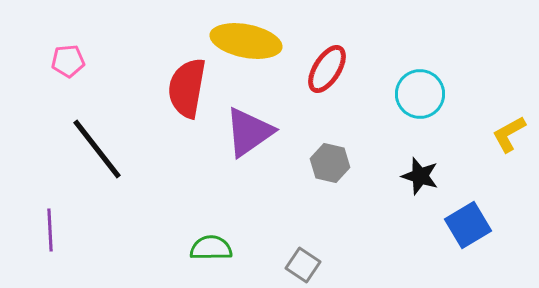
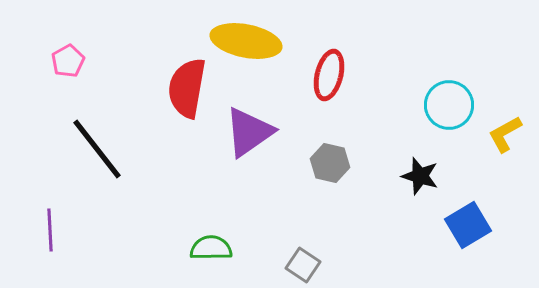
pink pentagon: rotated 24 degrees counterclockwise
red ellipse: moved 2 px right, 6 px down; rotated 18 degrees counterclockwise
cyan circle: moved 29 px right, 11 px down
yellow L-shape: moved 4 px left
